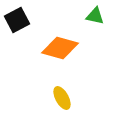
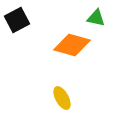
green triangle: moved 1 px right, 2 px down
orange diamond: moved 12 px right, 3 px up
